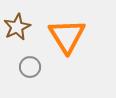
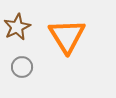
gray circle: moved 8 px left
